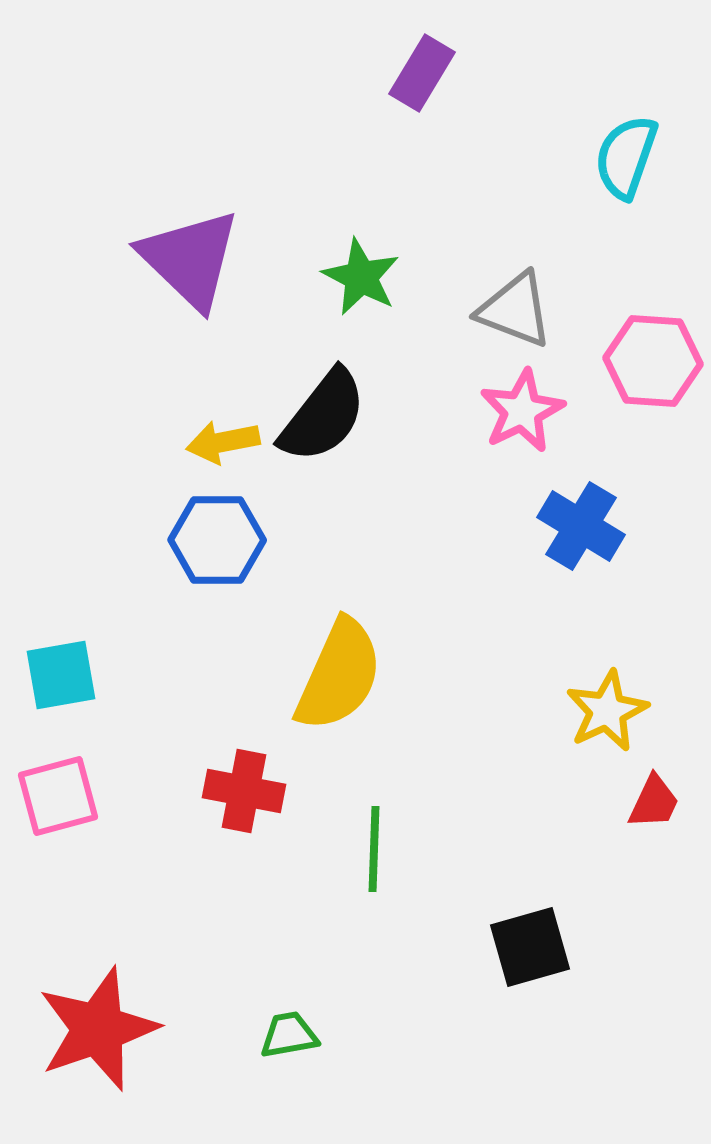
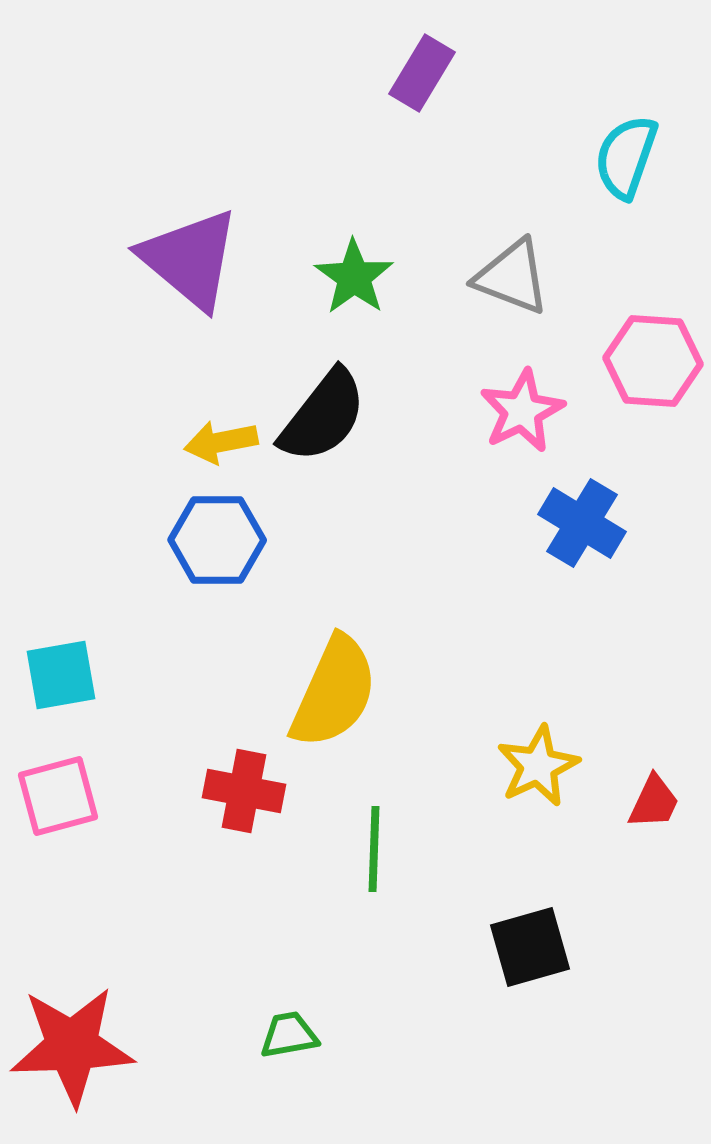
purple triangle: rotated 4 degrees counterclockwise
green star: moved 7 px left; rotated 8 degrees clockwise
gray triangle: moved 3 px left, 33 px up
yellow arrow: moved 2 px left
blue cross: moved 1 px right, 3 px up
yellow semicircle: moved 5 px left, 17 px down
yellow star: moved 69 px left, 55 px down
red star: moved 26 px left, 17 px down; rotated 17 degrees clockwise
